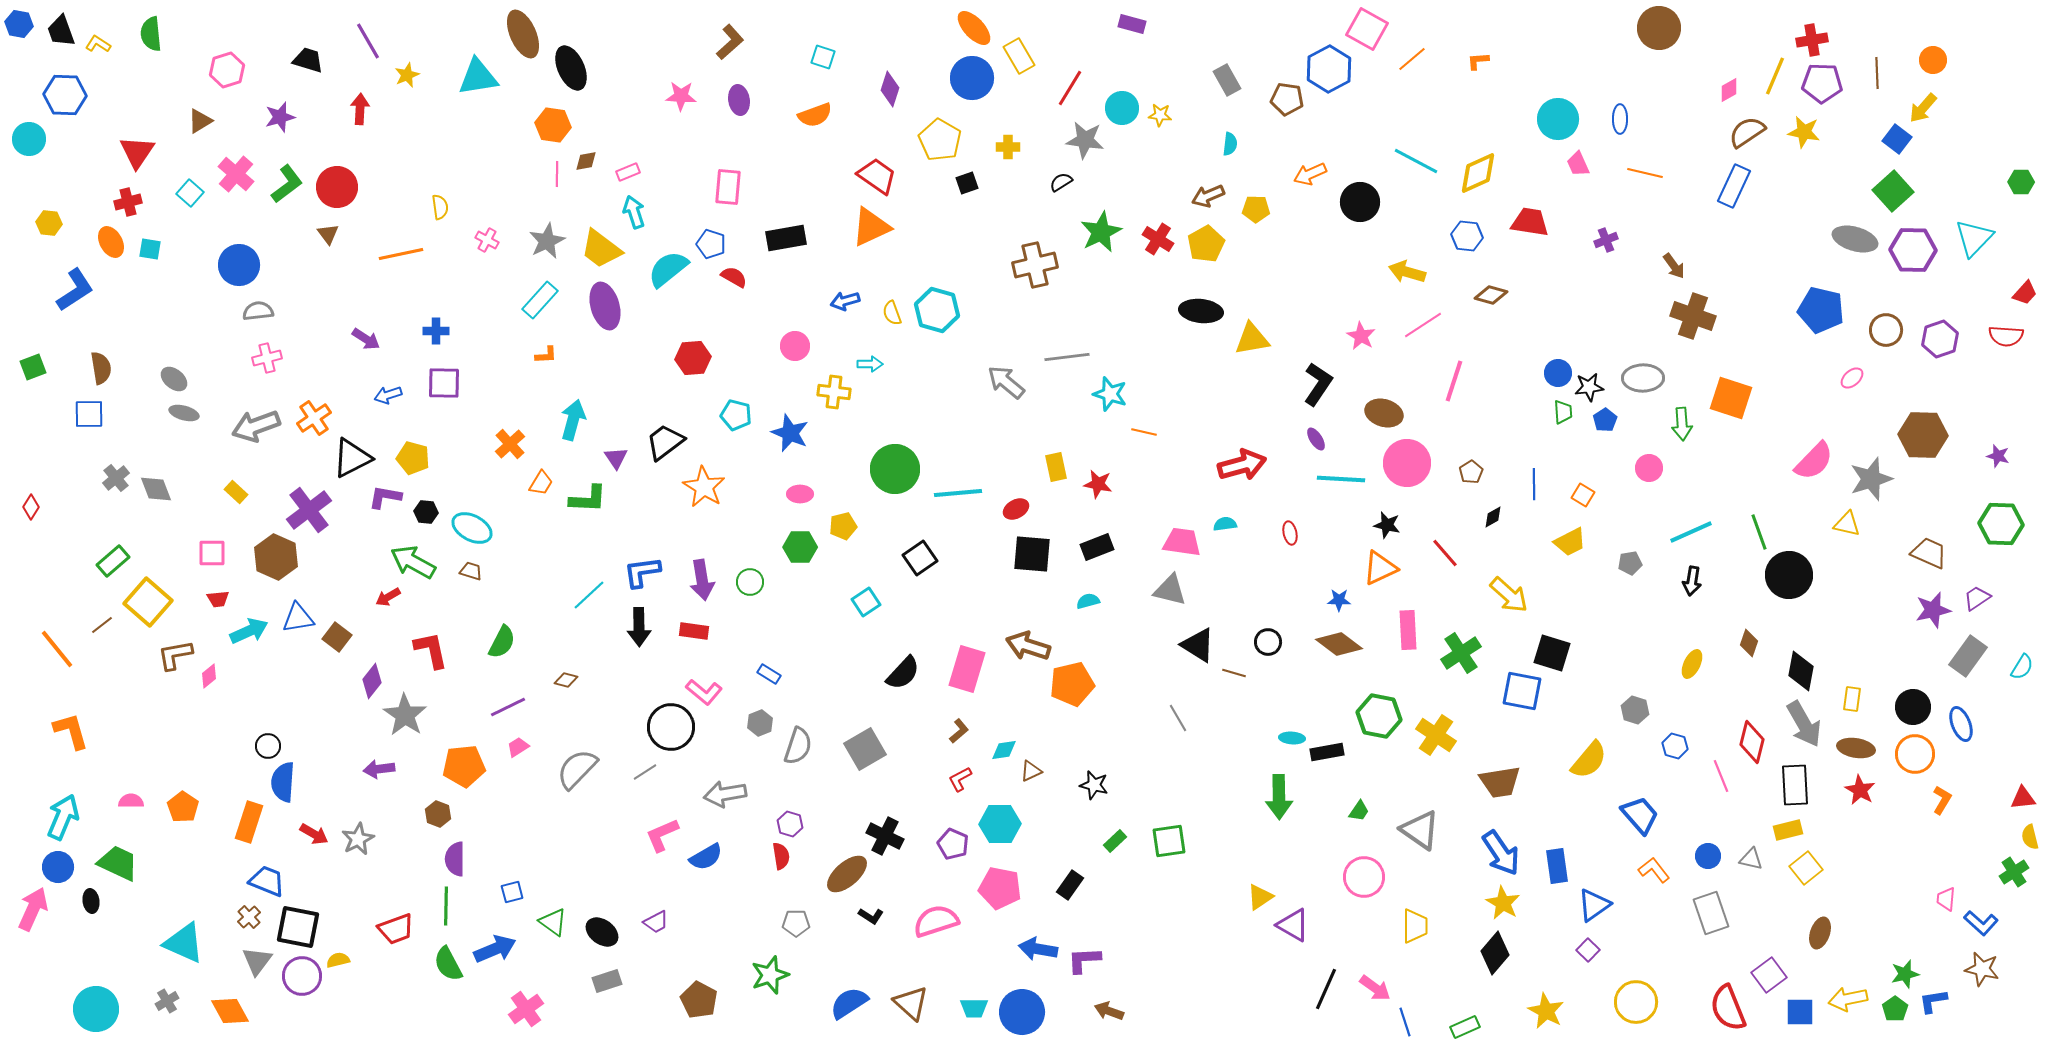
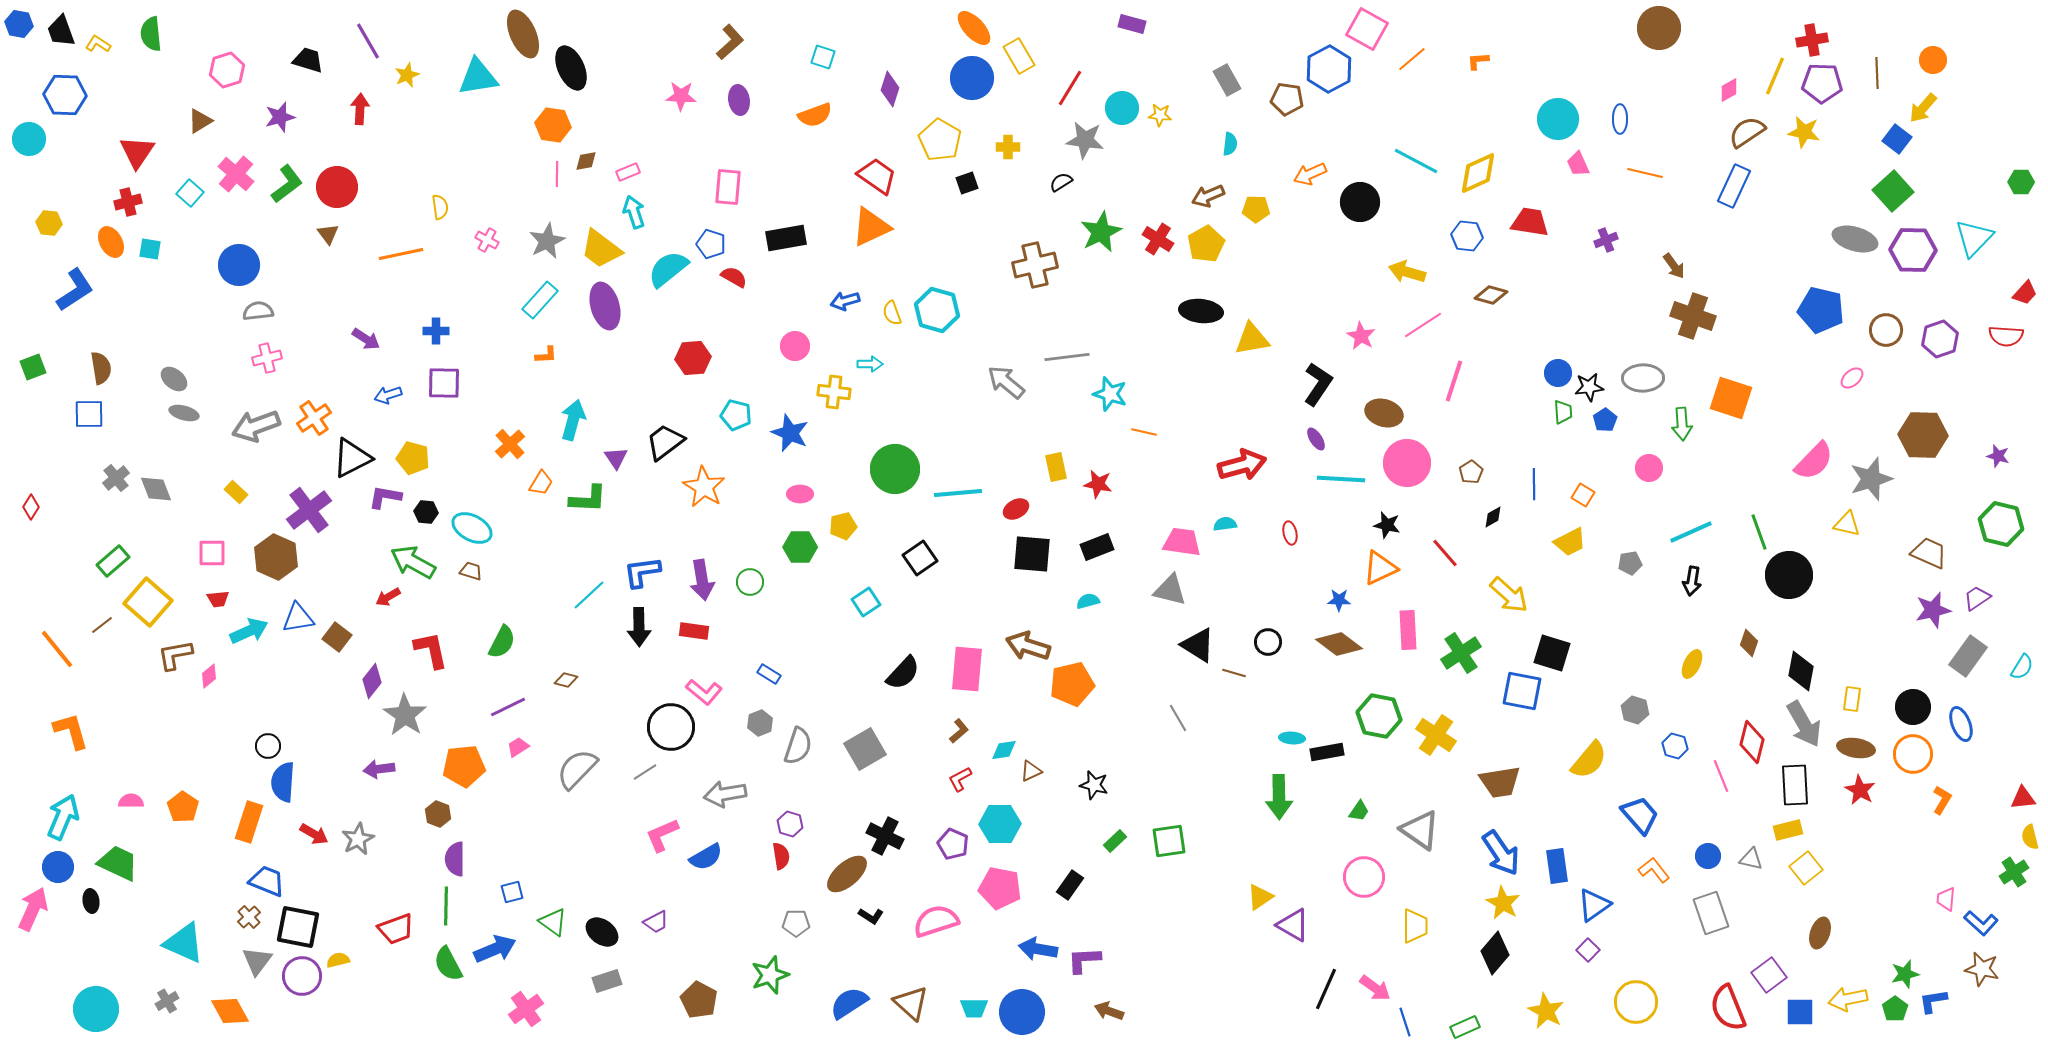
green hexagon at (2001, 524): rotated 12 degrees clockwise
pink rectangle at (967, 669): rotated 12 degrees counterclockwise
orange circle at (1915, 754): moved 2 px left
